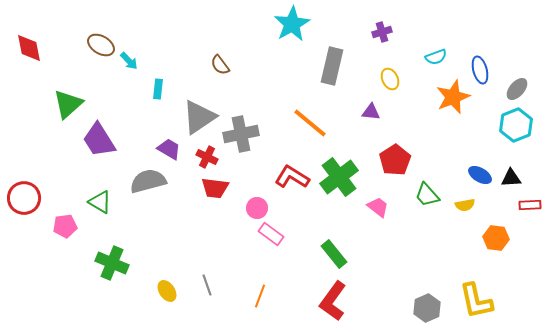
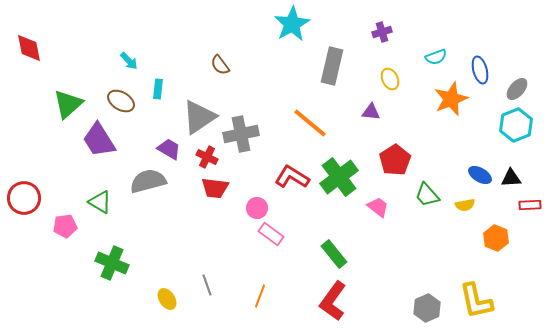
brown ellipse at (101, 45): moved 20 px right, 56 px down
orange star at (453, 97): moved 2 px left, 2 px down
orange hexagon at (496, 238): rotated 15 degrees clockwise
yellow ellipse at (167, 291): moved 8 px down
